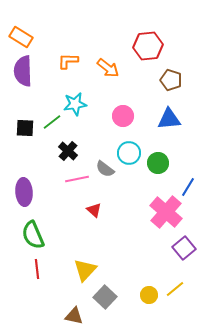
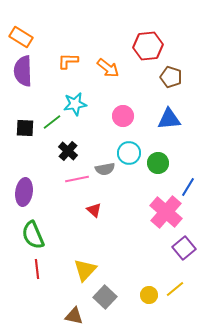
brown pentagon: moved 3 px up
gray semicircle: rotated 48 degrees counterclockwise
purple ellipse: rotated 12 degrees clockwise
